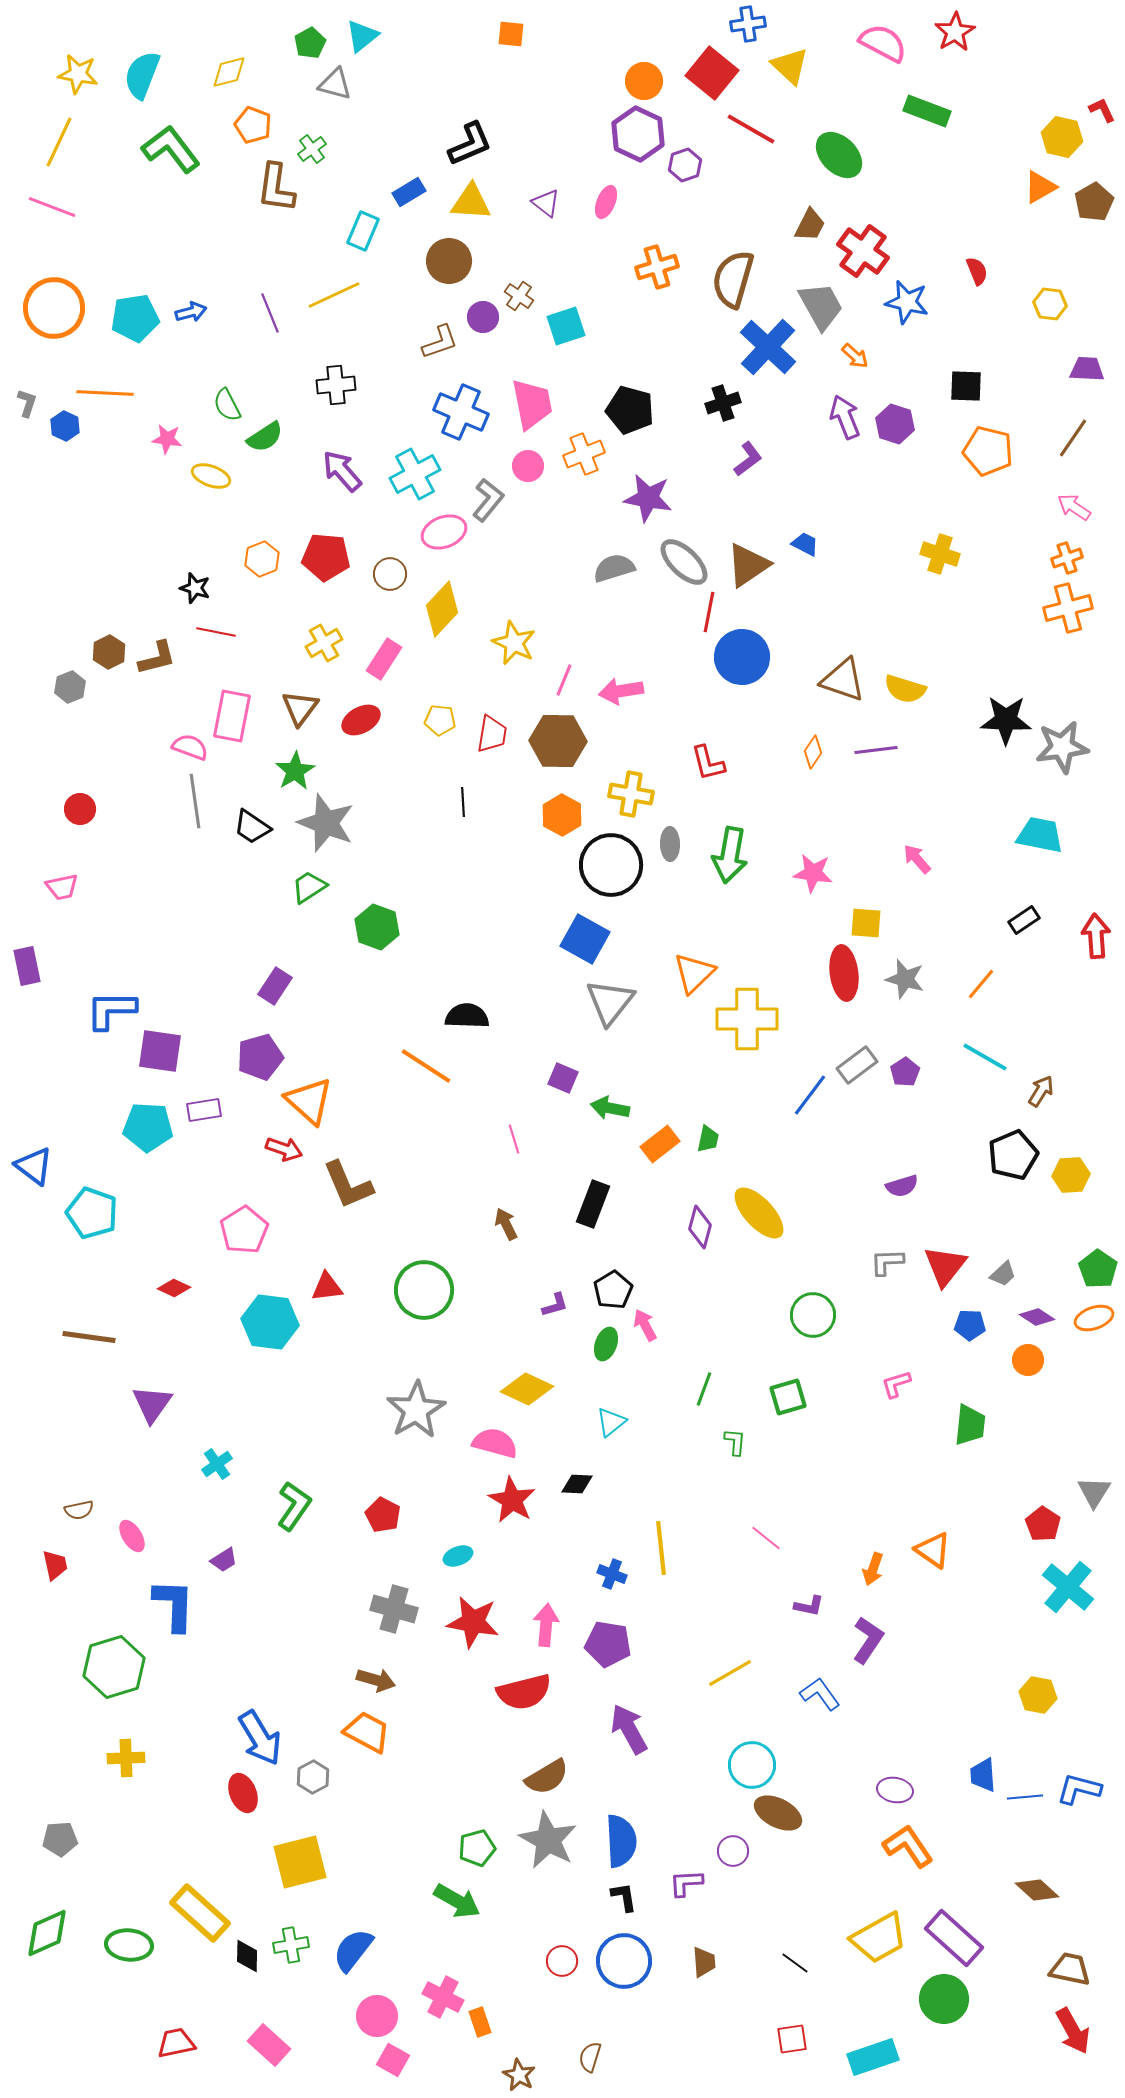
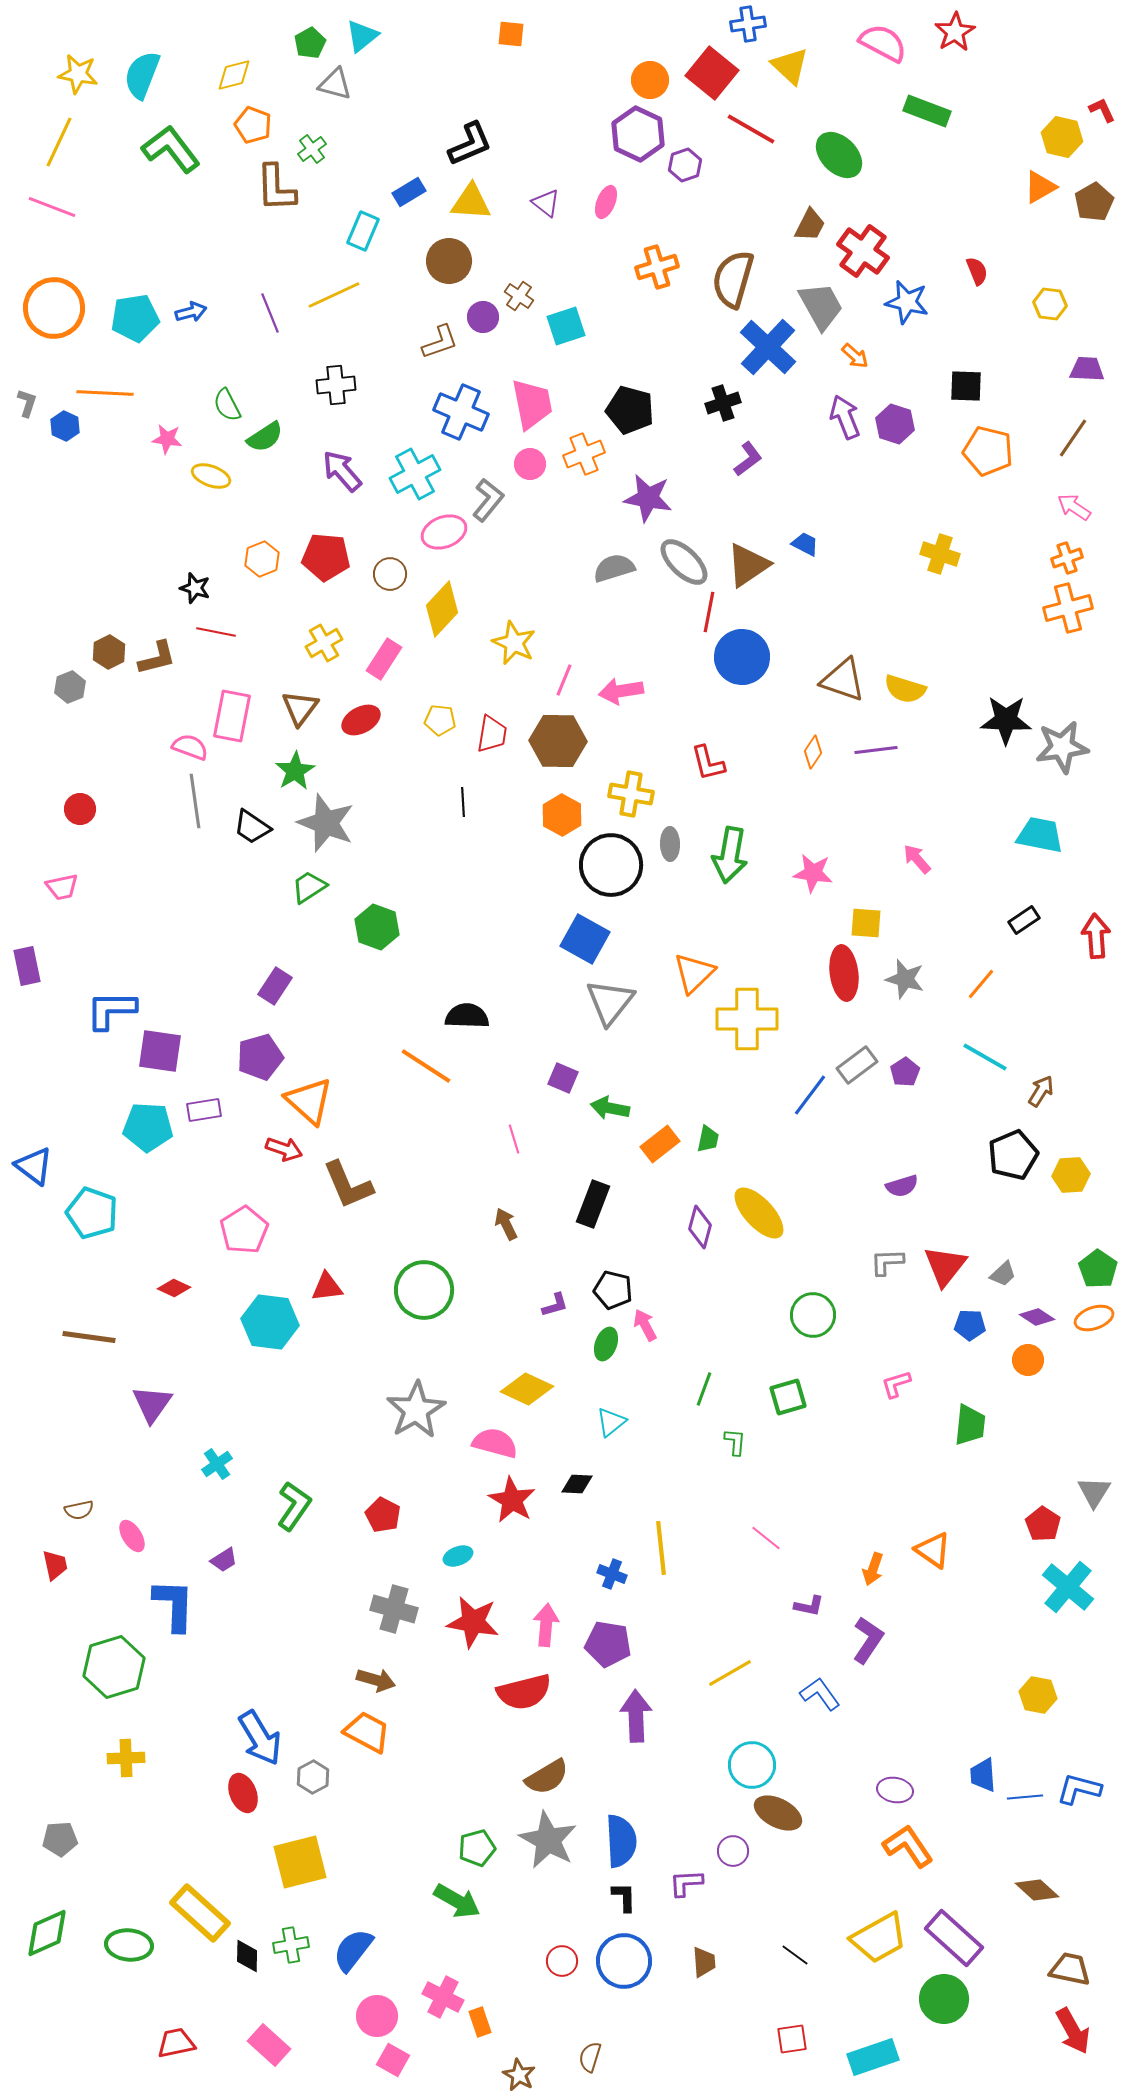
yellow diamond at (229, 72): moved 5 px right, 3 px down
orange circle at (644, 81): moved 6 px right, 1 px up
brown L-shape at (276, 188): rotated 10 degrees counterclockwise
pink circle at (528, 466): moved 2 px right, 2 px up
black pentagon at (613, 1290): rotated 27 degrees counterclockwise
purple arrow at (629, 1729): moved 7 px right, 13 px up; rotated 27 degrees clockwise
black L-shape at (624, 1897): rotated 8 degrees clockwise
black line at (795, 1963): moved 8 px up
